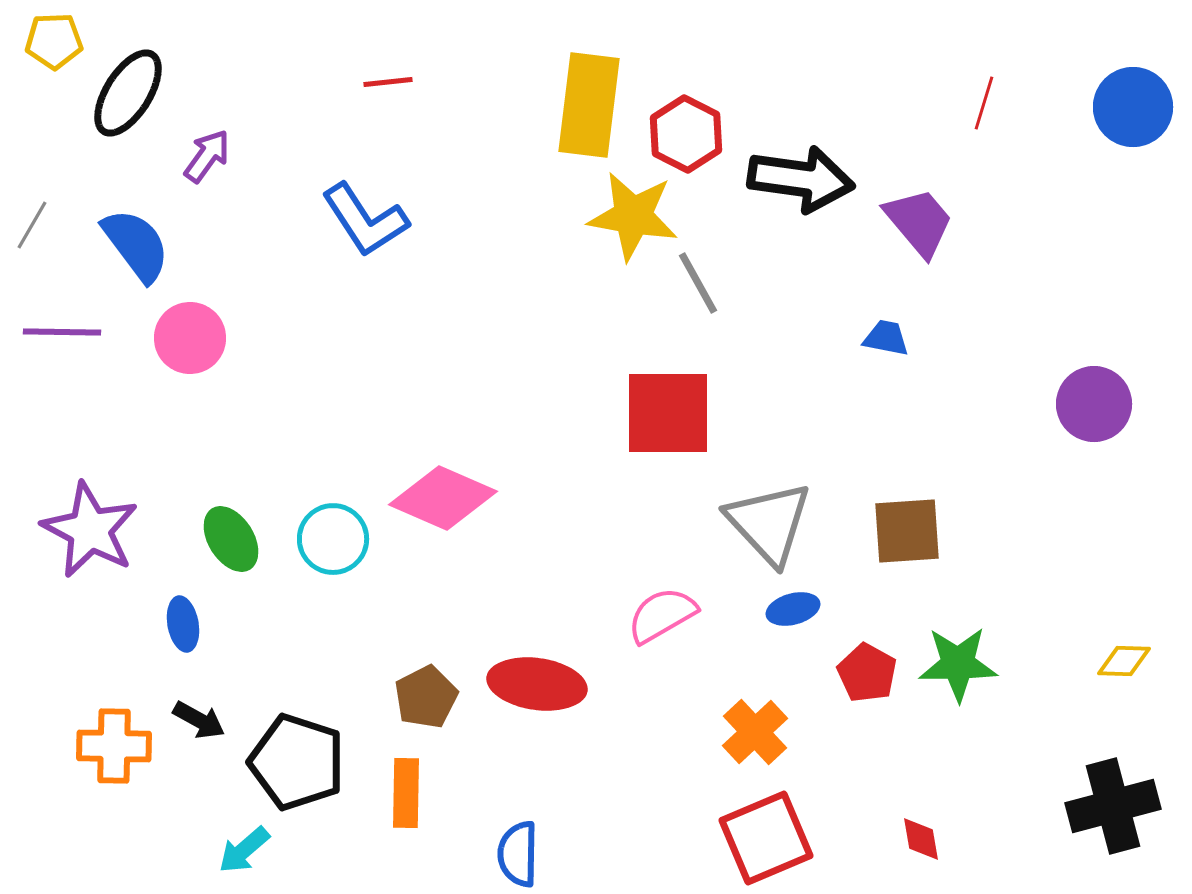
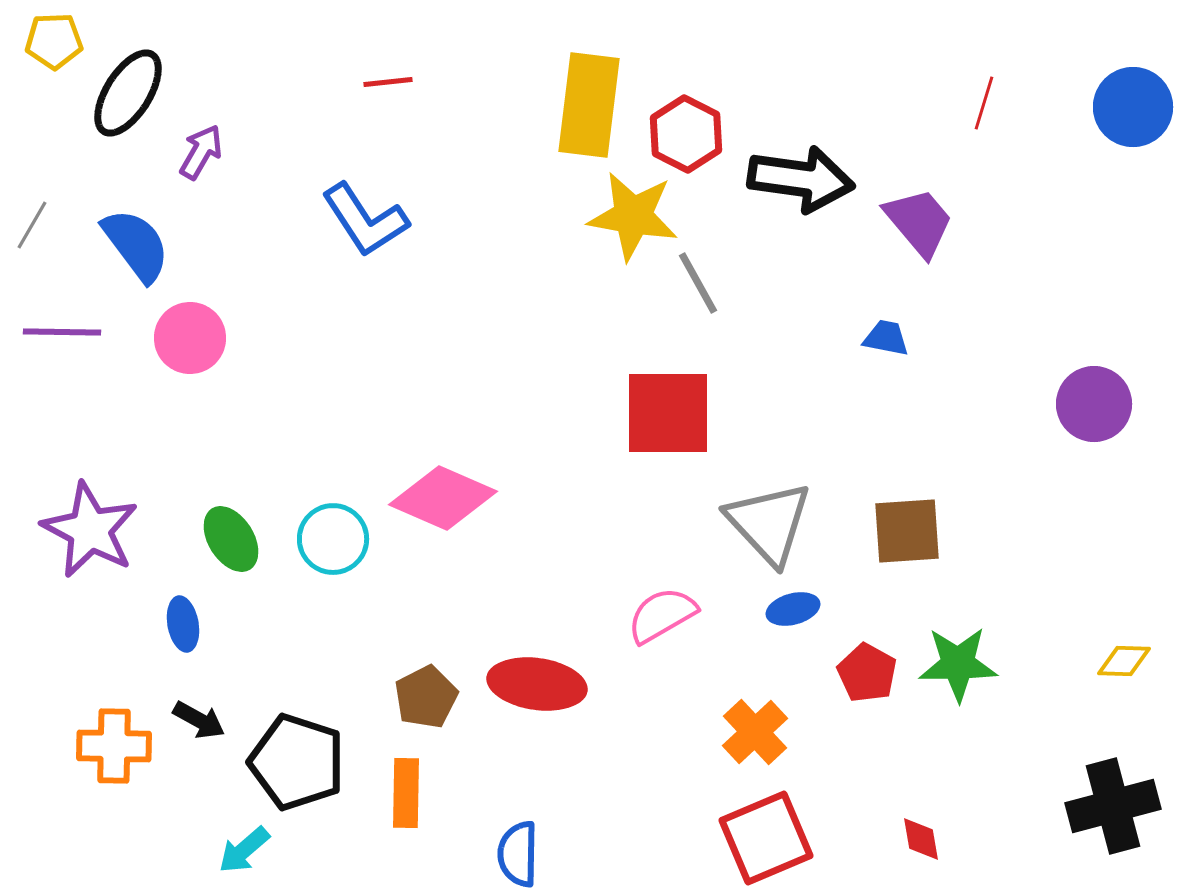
purple arrow at (207, 156): moved 6 px left, 4 px up; rotated 6 degrees counterclockwise
